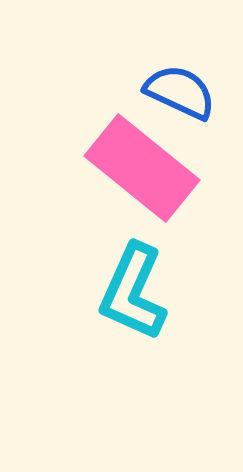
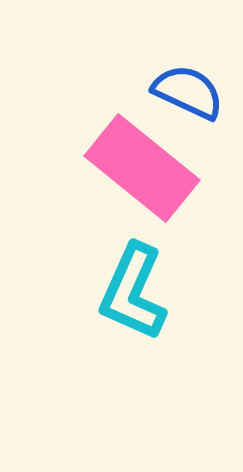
blue semicircle: moved 8 px right
